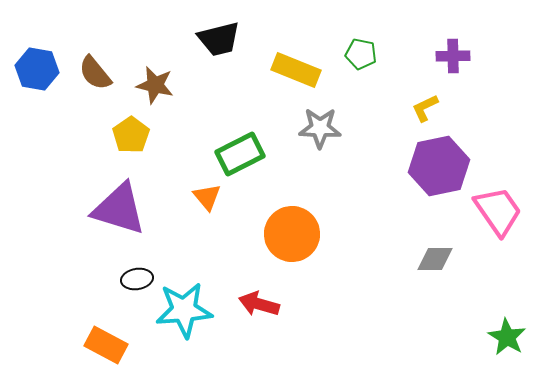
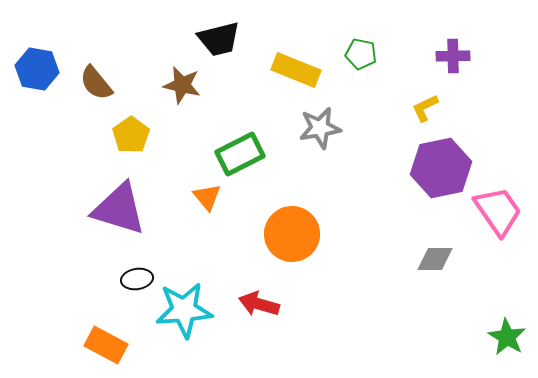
brown semicircle: moved 1 px right, 10 px down
brown star: moved 27 px right
gray star: rotated 12 degrees counterclockwise
purple hexagon: moved 2 px right, 2 px down
